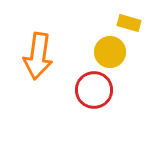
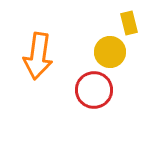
yellow rectangle: rotated 60 degrees clockwise
